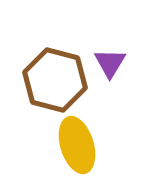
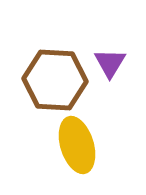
brown hexagon: rotated 12 degrees counterclockwise
